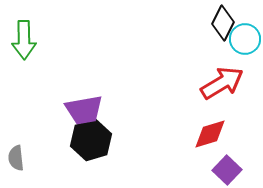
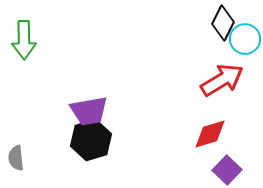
red arrow: moved 3 px up
purple trapezoid: moved 5 px right, 1 px down
